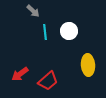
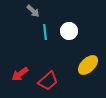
yellow ellipse: rotated 50 degrees clockwise
